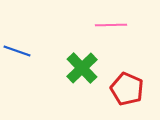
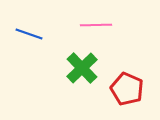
pink line: moved 15 px left
blue line: moved 12 px right, 17 px up
